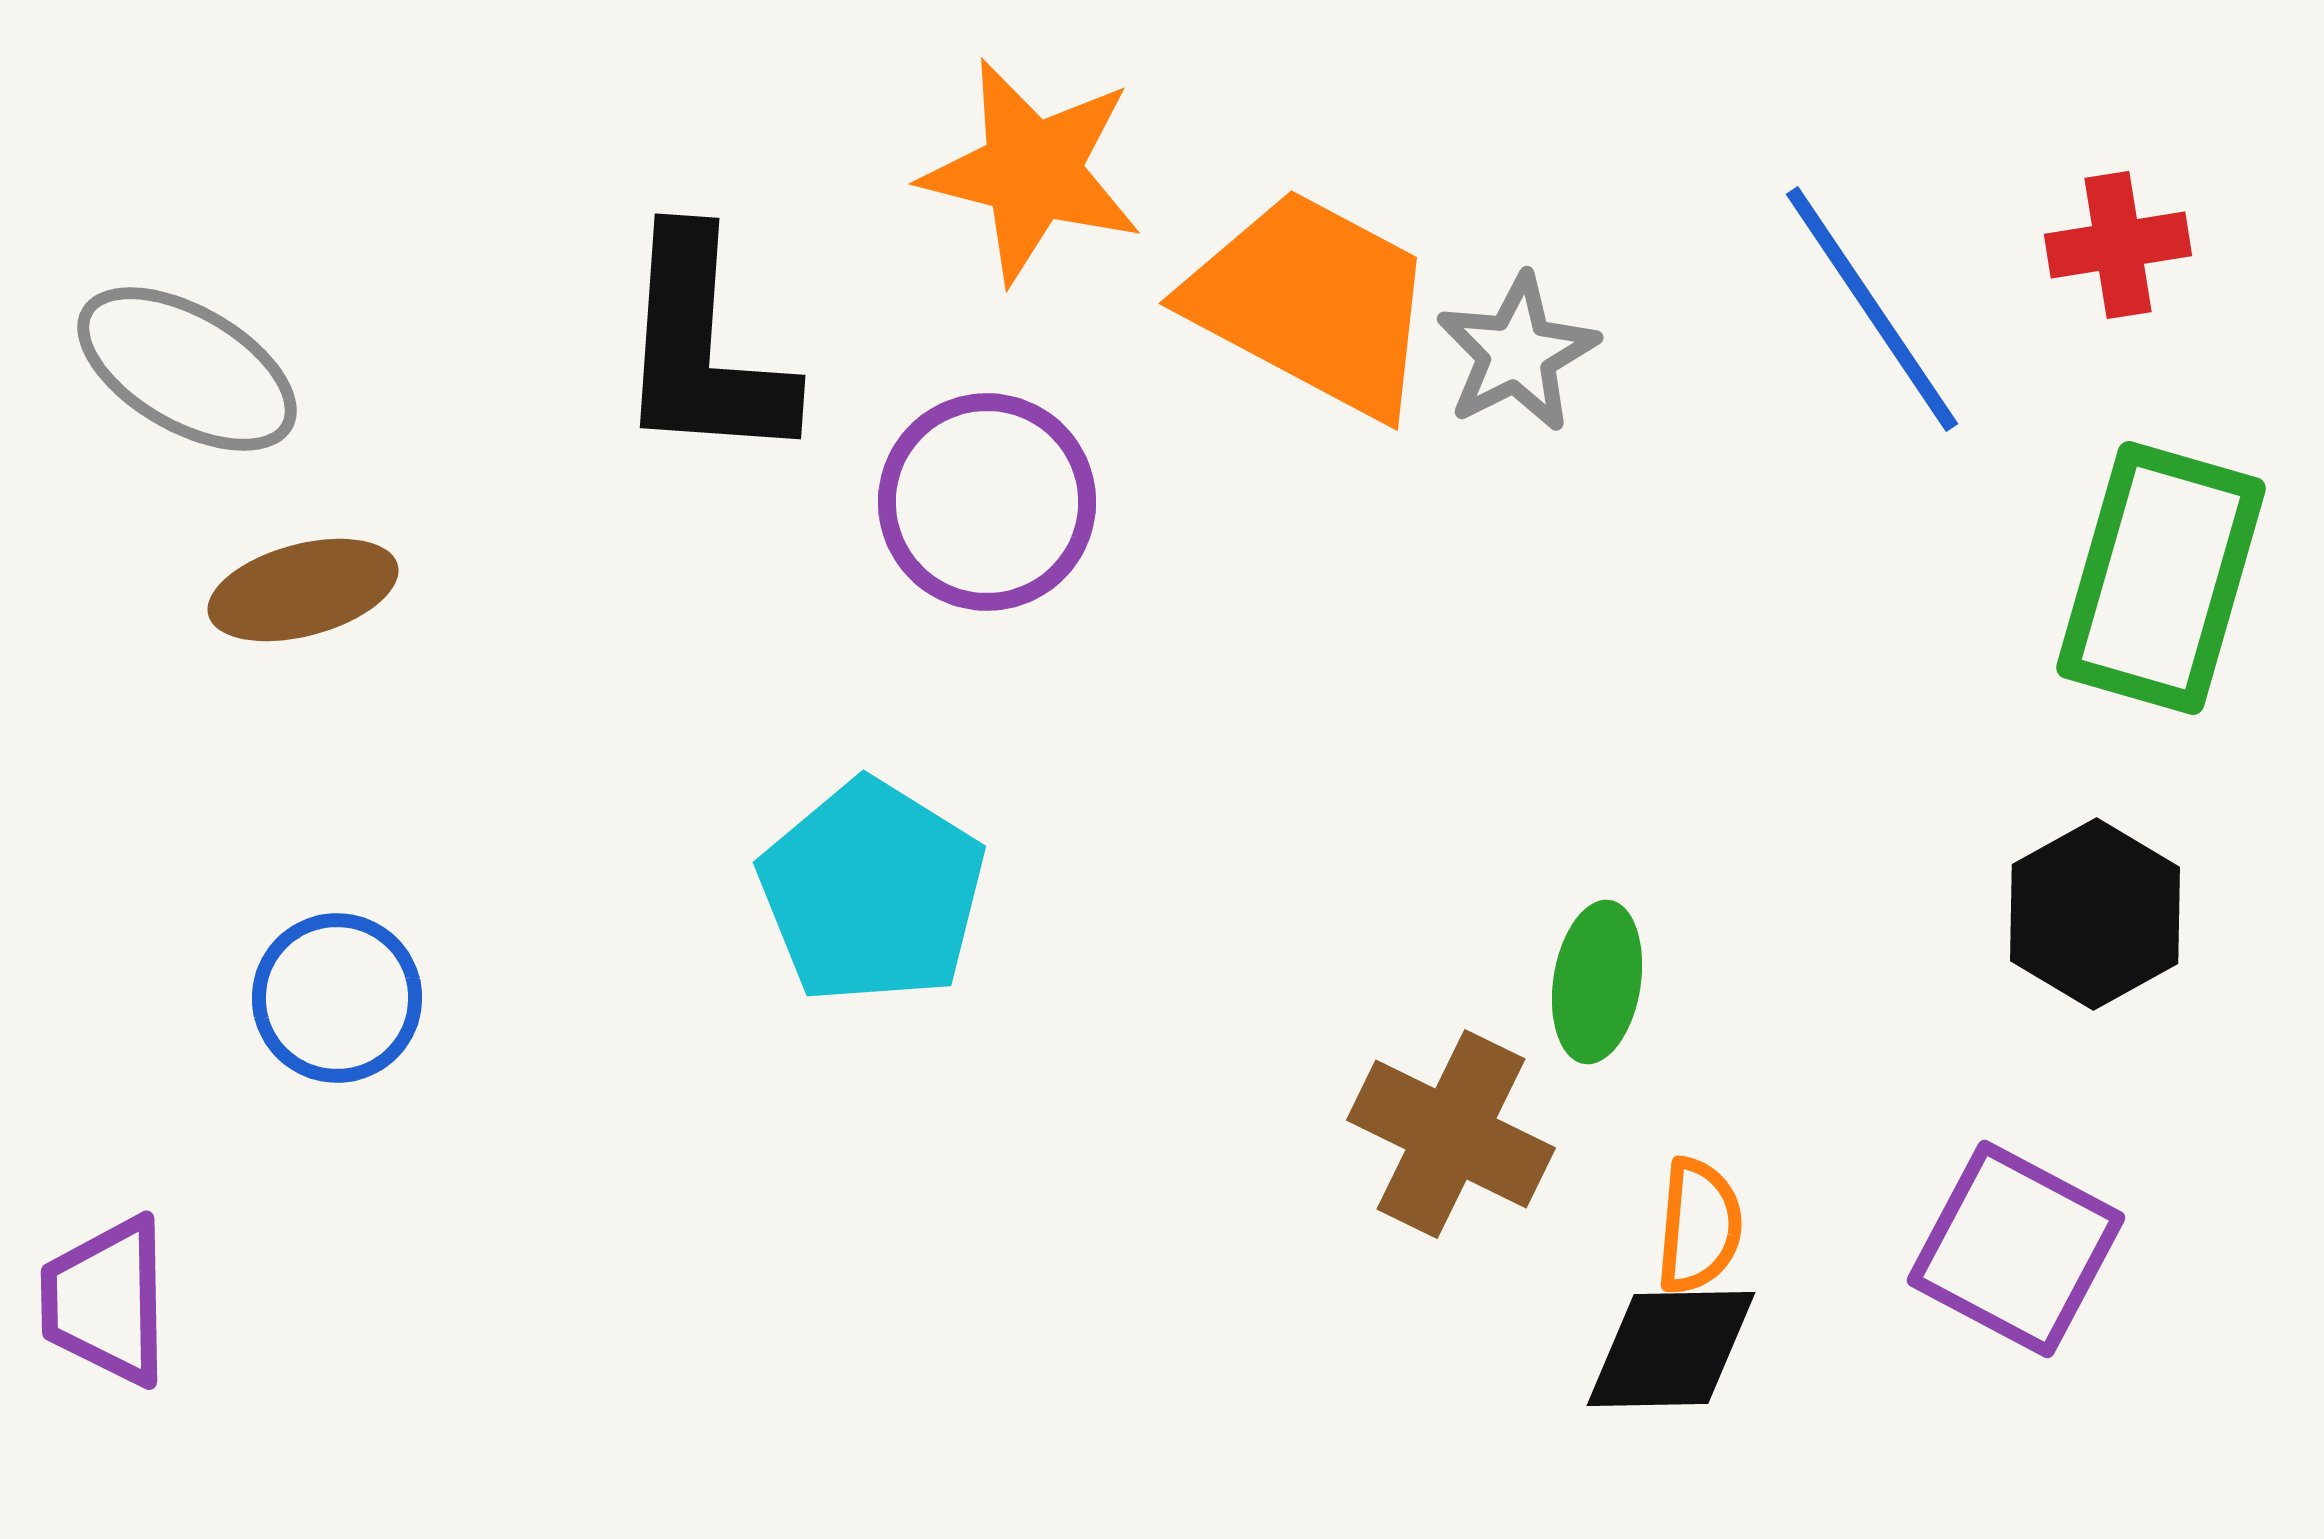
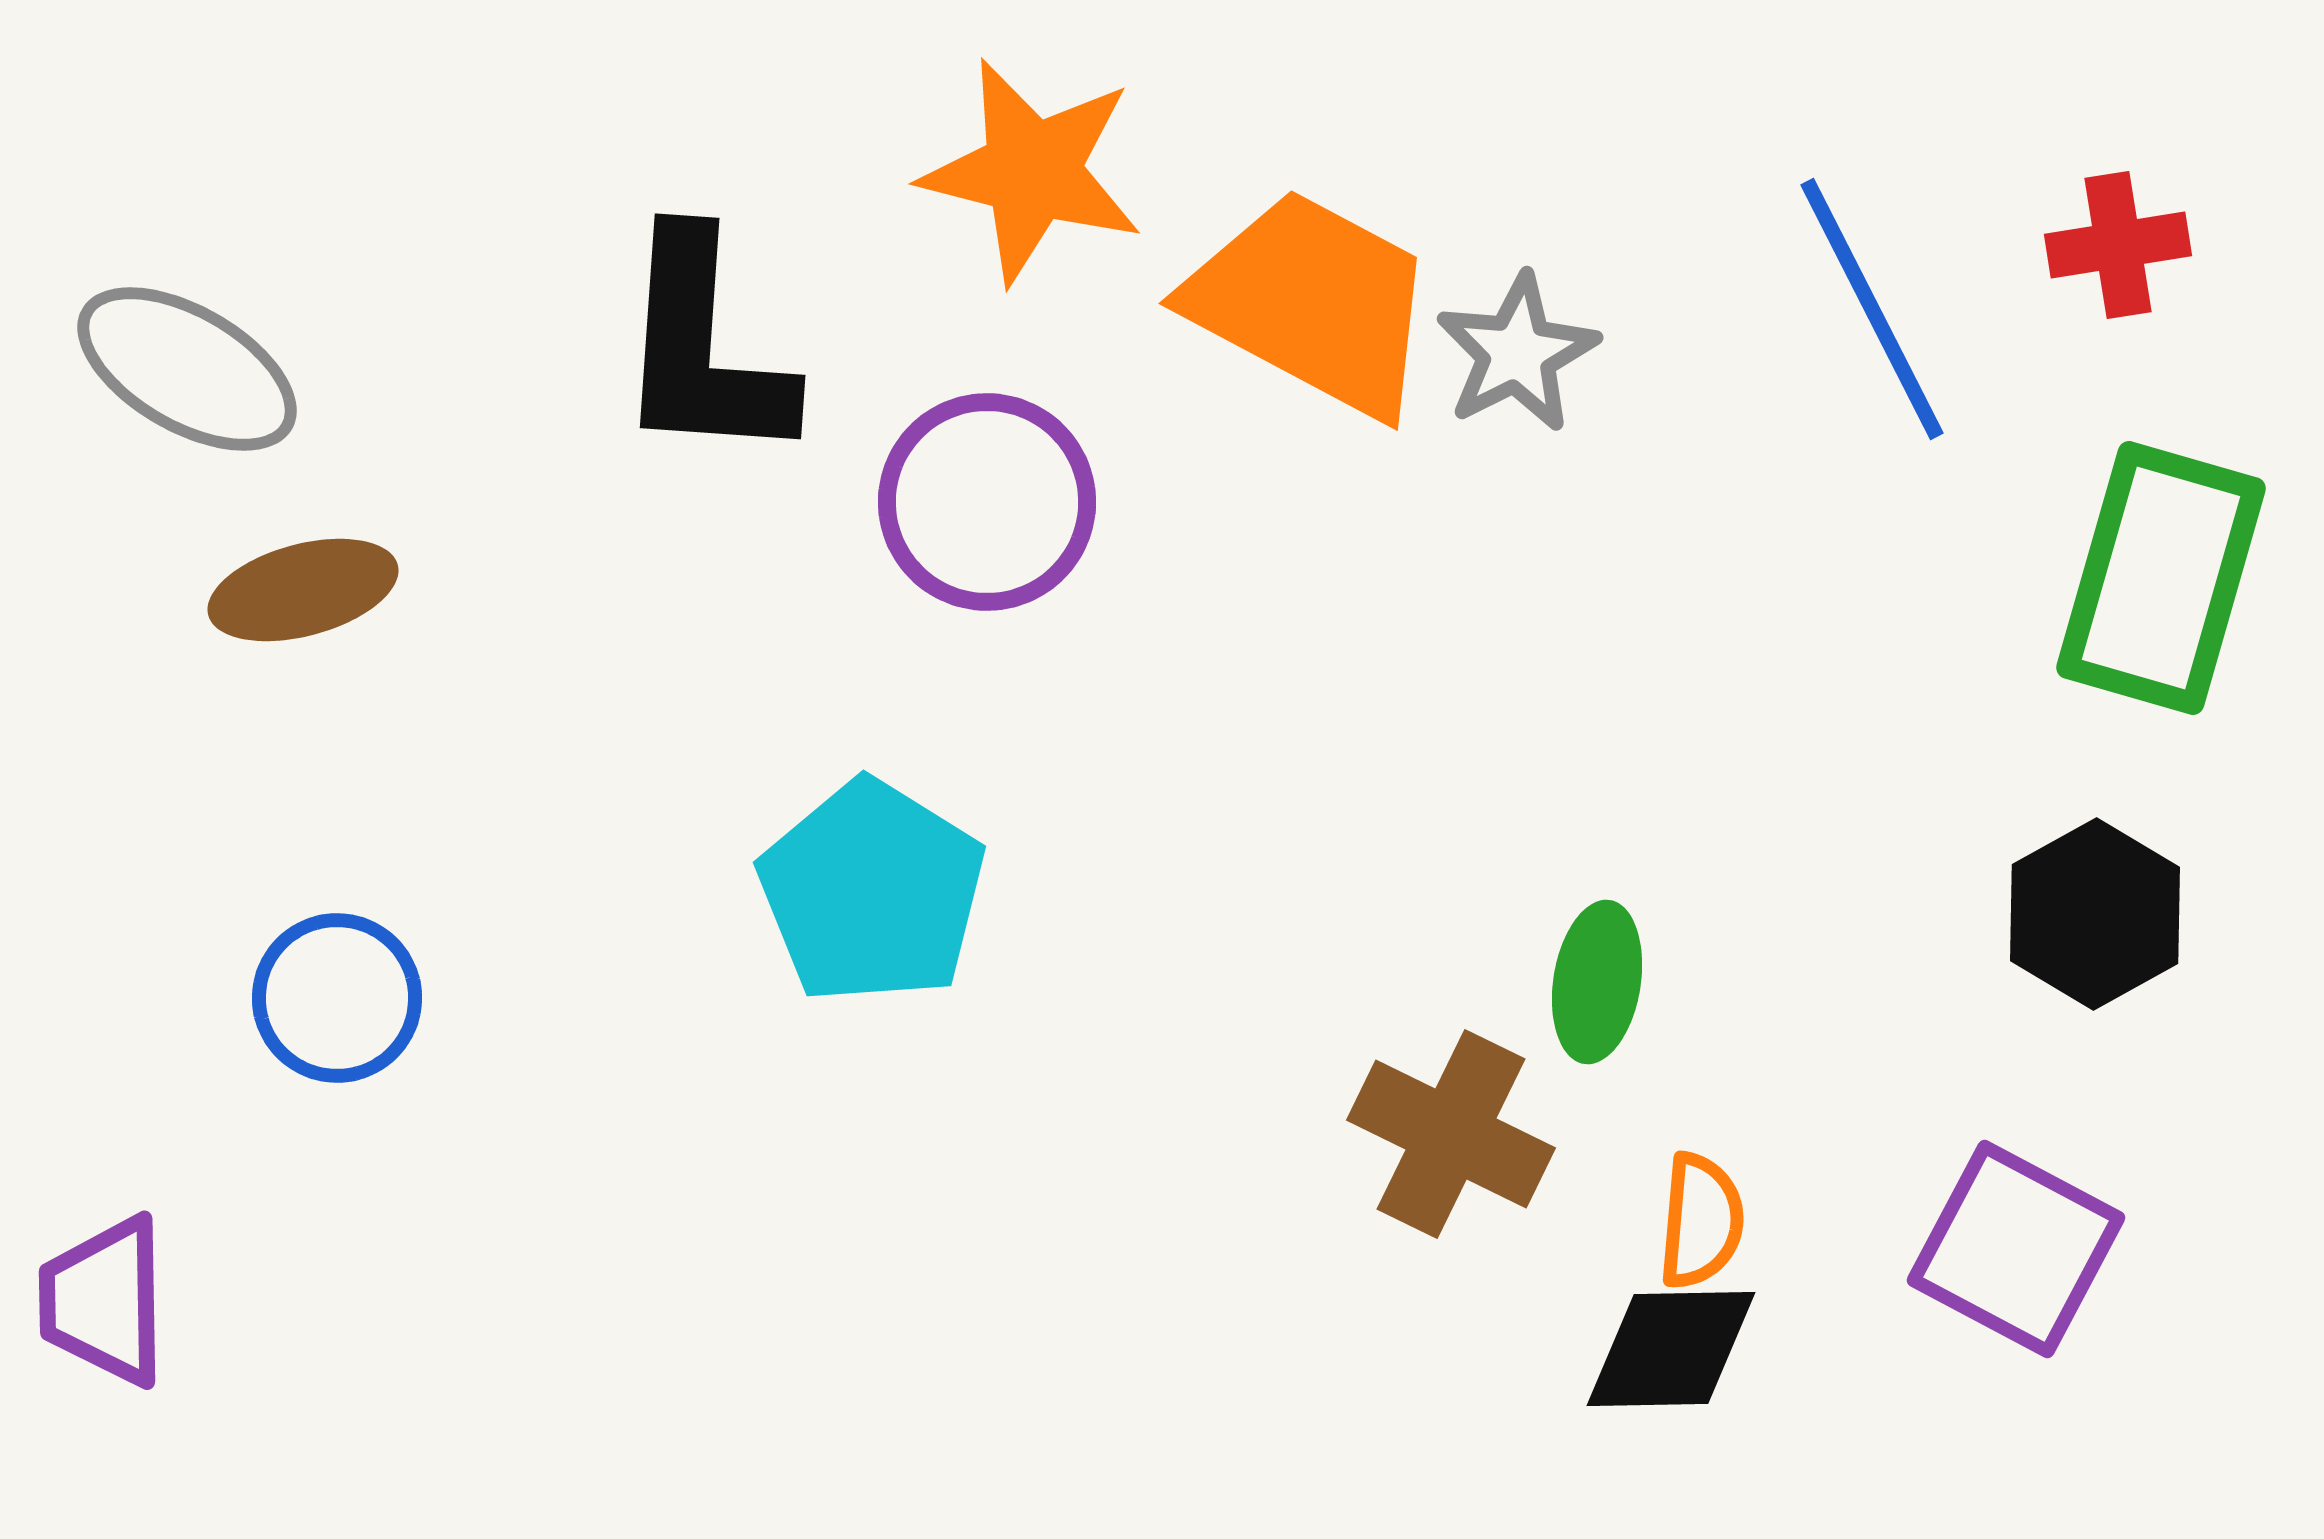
blue line: rotated 7 degrees clockwise
orange semicircle: moved 2 px right, 5 px up
purple trapezoid: moved 2 px left
